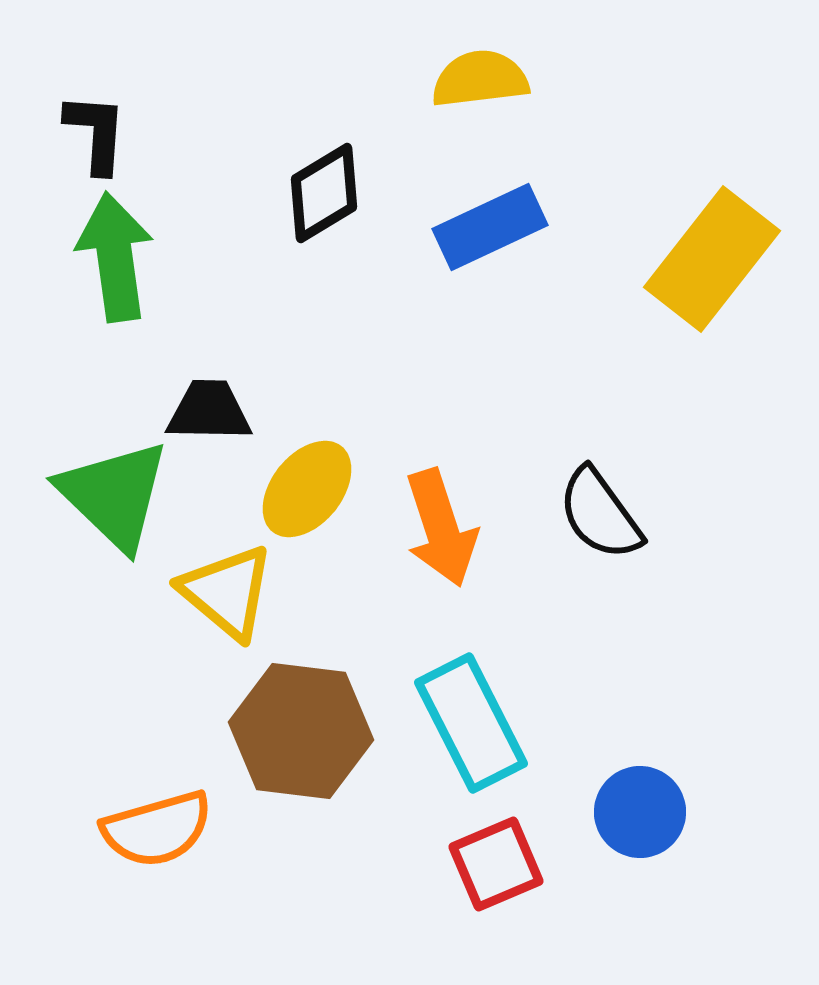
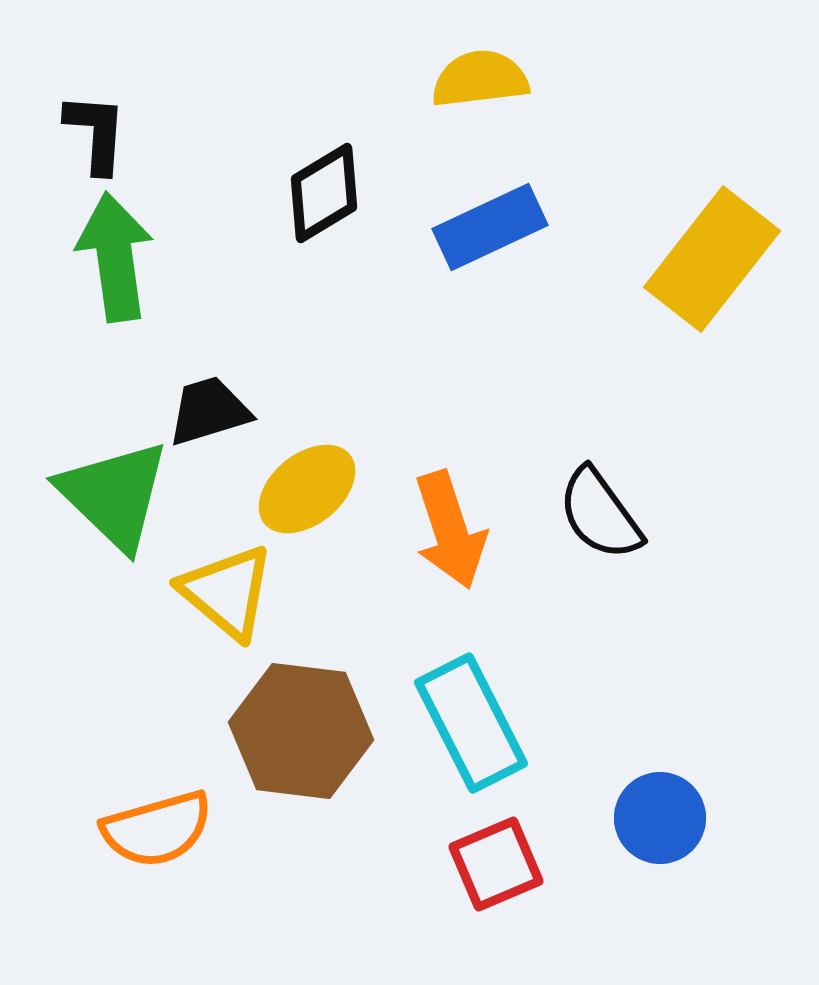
black trapezoid: rotated 18 degrees counterclockwise
yellow ellipse: rotated 12 degrees clockwise
orange arrow: moved 9 px right, 2 px down
blue circle: moved 20 px right, 6 px down
